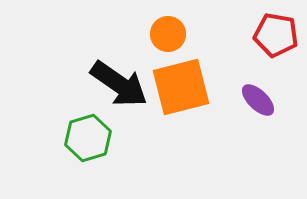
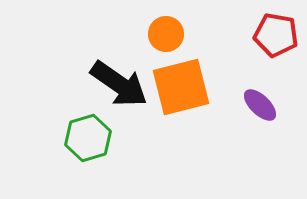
orange circle: moved 2 px left
purple ellipse: moved 2 px right, 5 px down
